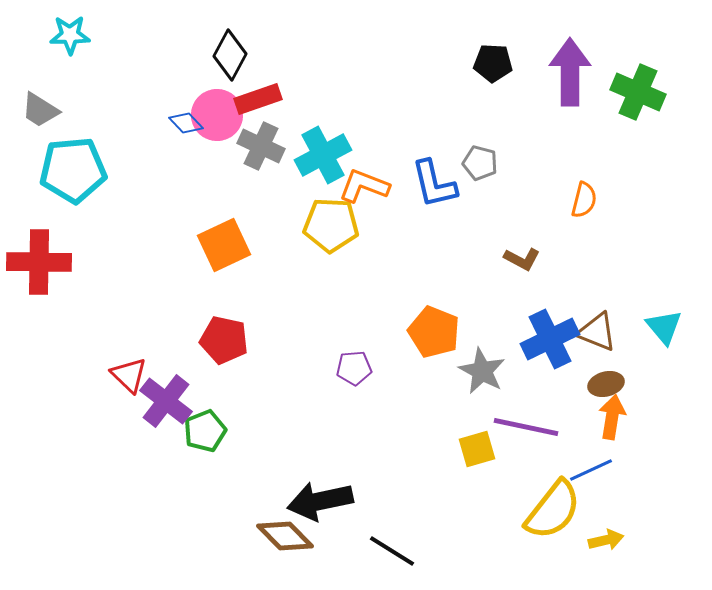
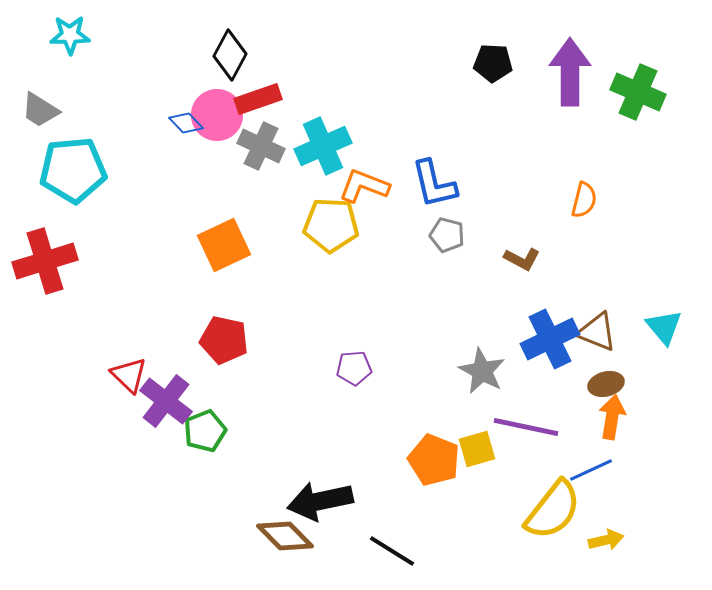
cyan cross: moved 9 px up; rotated 4 degrees clockwise
gray pentagon: moved 33 px left, 72 px down
red cross: moved 6 px right, 1 px up; rotated 18 degrees counterclockwise
orange pentagon: moved 128 px down
